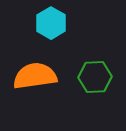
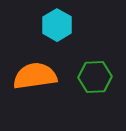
cyan hexagon: moved 6 px right, 2 px down
